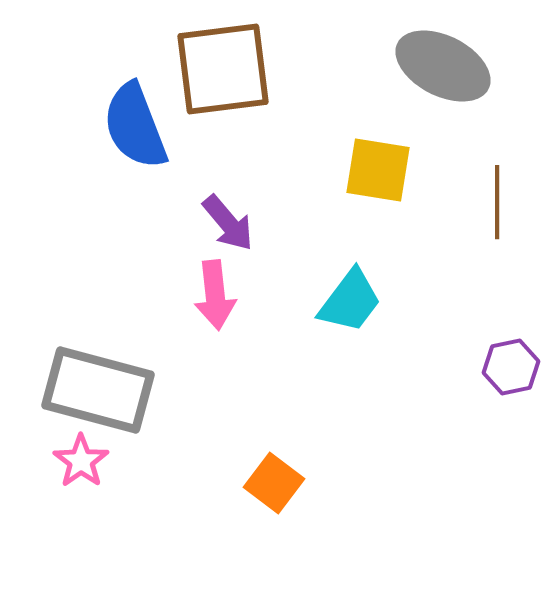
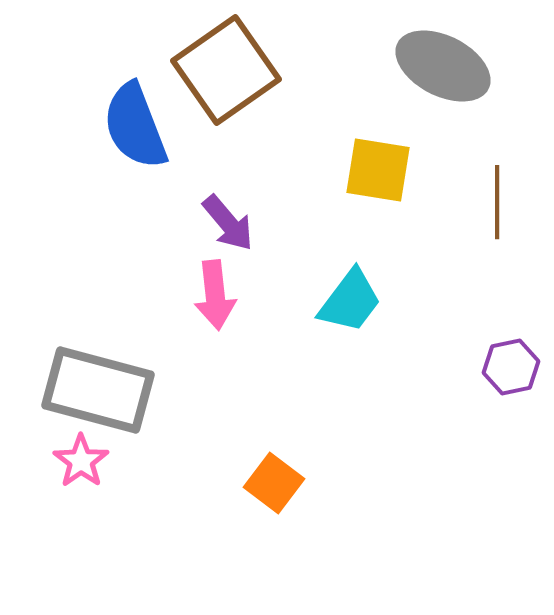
brown square: moved 3 px right, 1 px down; rotated 28 degrees counterclockwise
